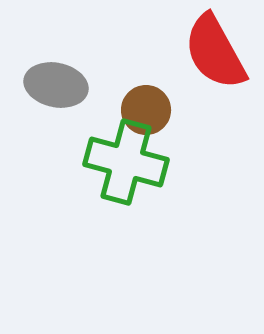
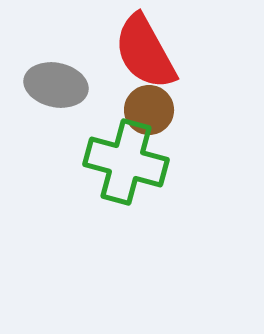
red semicircle: moved 70 px left
brown circle: moved 3 px right
